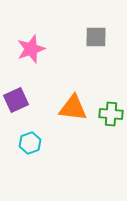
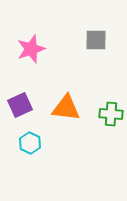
gray square: moved 3 px down
purple square: moved 4 px right, 5 px down
orange triangle: moved 7 px left
cyan hexagon: rotated 15 degrees counterclockwise
